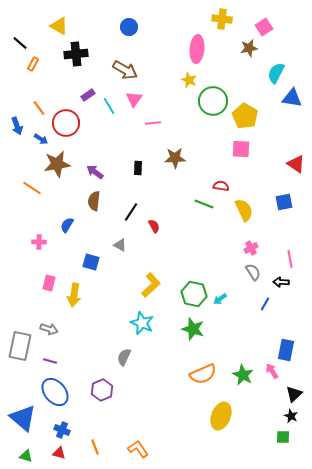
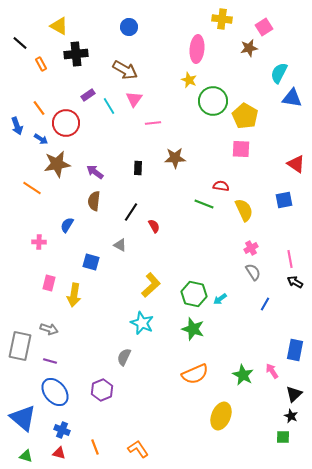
orange rectangle at (33, 64): moved 8 px right; rotated 56 degrees counterclockwise
cyan semicircle at (276, 73): moved 3 px right
blue square at (284, 202): moved 2 px up
black arrow at (281, 282): moved 14 px right; rotated 28 degrees clockwise
blue rectangle at (286, 350): moved 9 px right
orange semicircle at (203, 374): moved 8 px left
